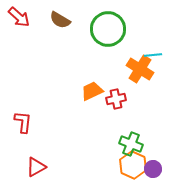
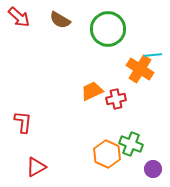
orange hexagon: moved 26 px left, 11 px up
